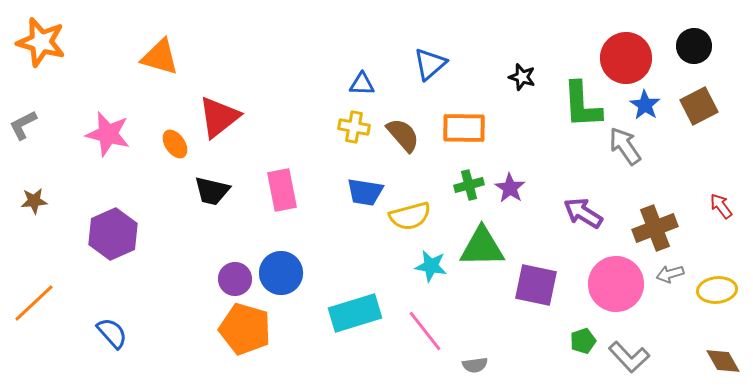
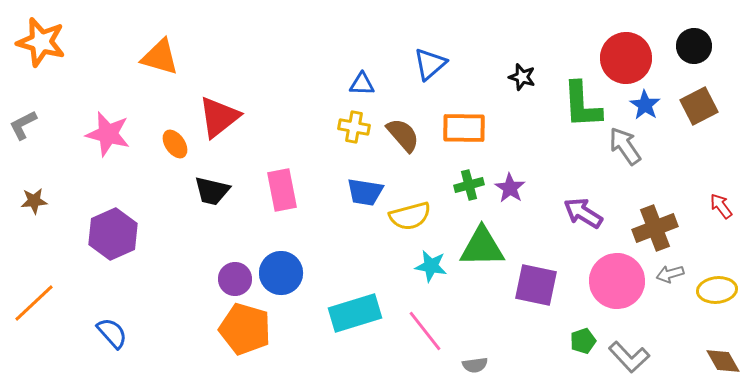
pink circle at (616, 284): moved 1 px right, 3 px up
